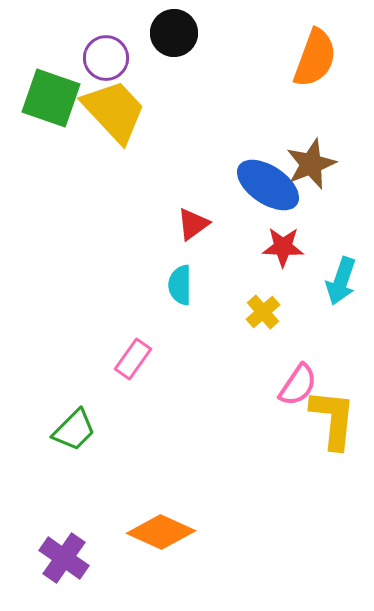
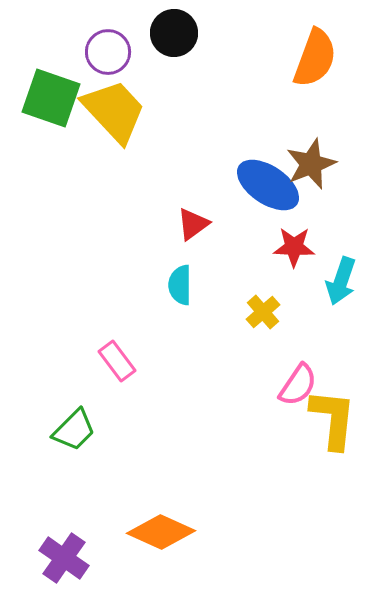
purple circle: moved 2 px right, 6 px up
red star: moved 11 px right
pink rectangle: moved 16 px left, 2 px down; rotated 72 degrees counterclockwise
